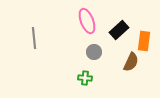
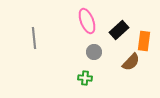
brown semicircle: rotated 18 degrees clockwise
